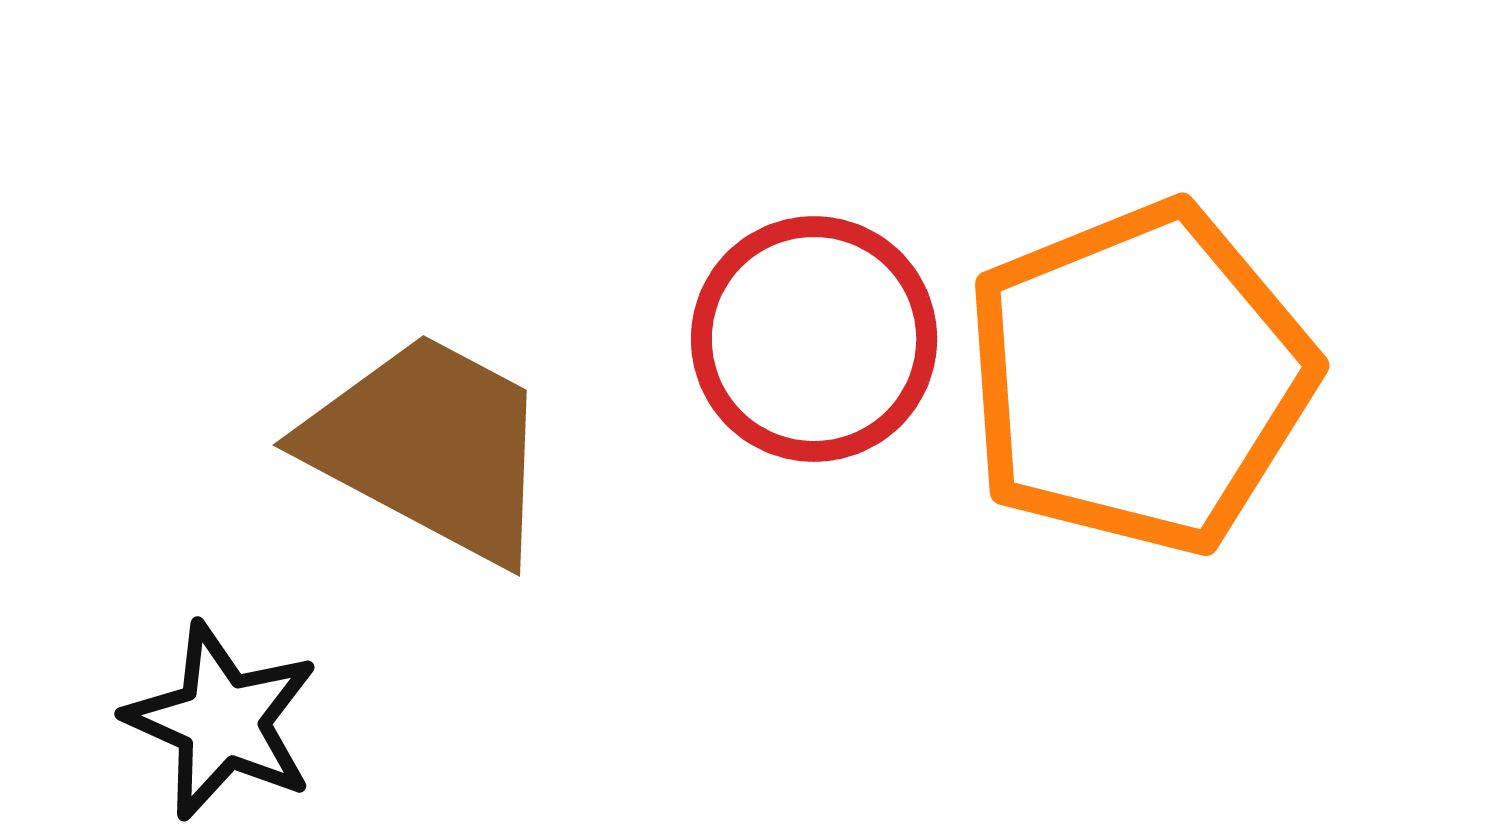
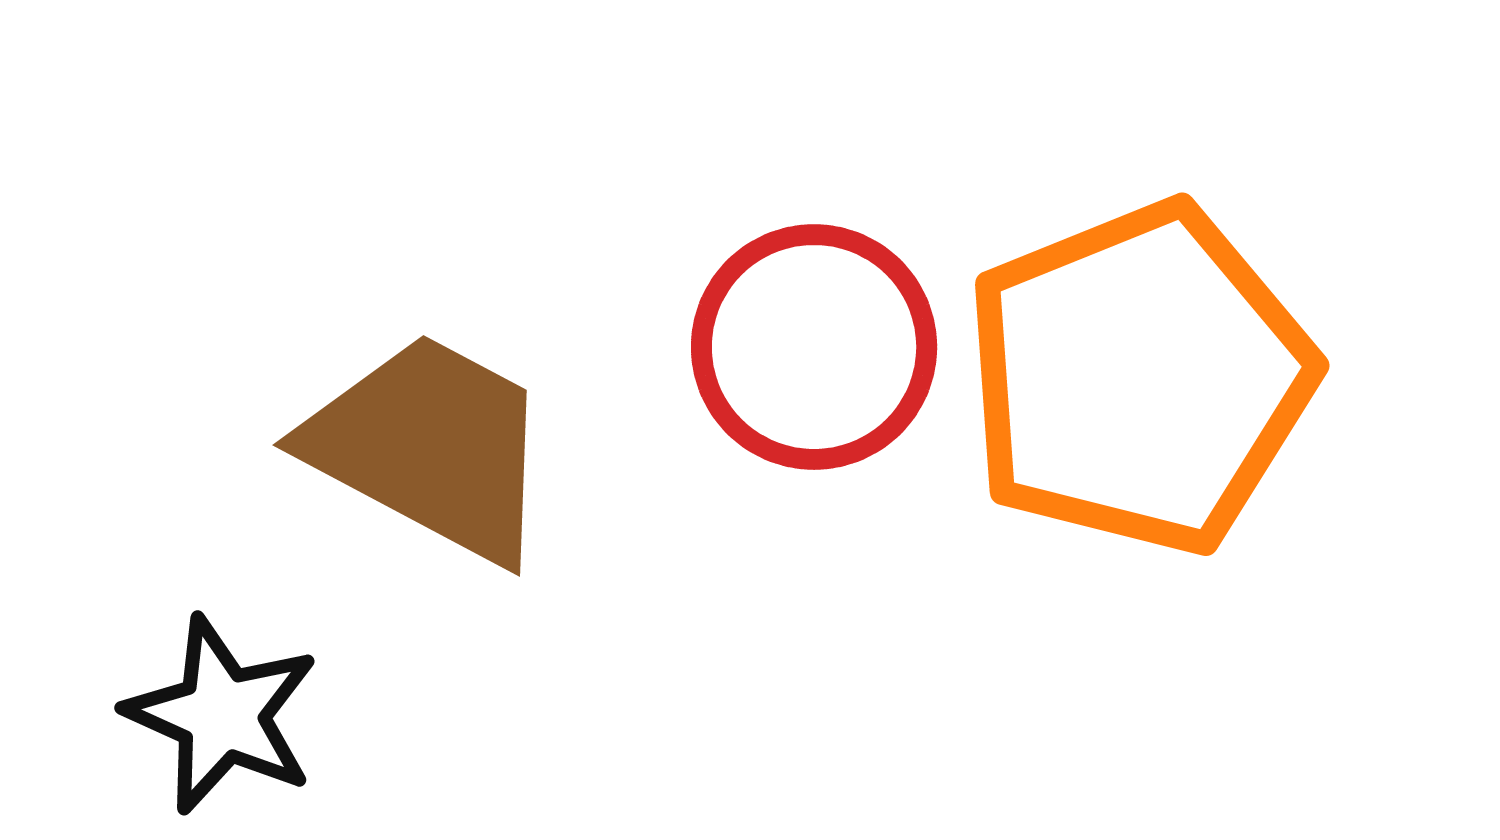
red circle: moved 8 px down
black star: moved 6 px up
